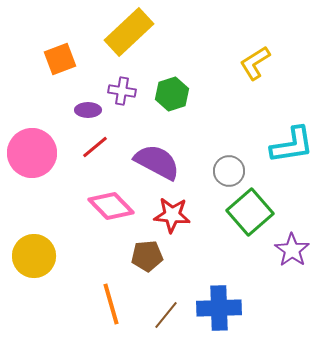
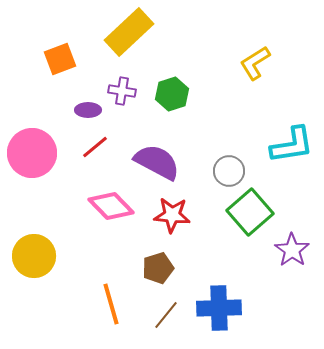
brown pentagon: moved 11 px right, 12 px down; rotated 12 degrees counterclockwise
